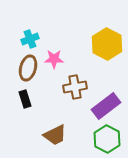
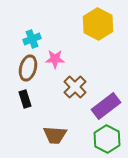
cyan cross: moved 2 px right
yellow hexagon: moved 9 px left, 20 px up
pink star: moved 1 px right
brown cross: rotated 35 degrees counterclockwise
brown trapezoid: rotated 30 degrees clockwise
